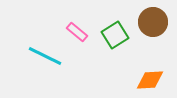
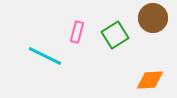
brown circle: moved 4 px up
pink rectangle: rotated 65 degrees clockwise
